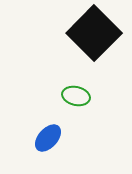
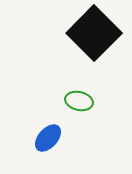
green ellipse: moved 3 px right, 5 px down
